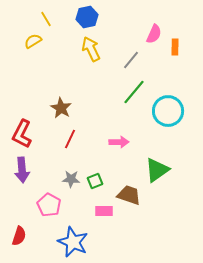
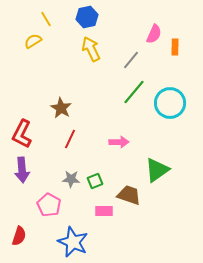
cyan circle: moved 2 px right, 8 px up
